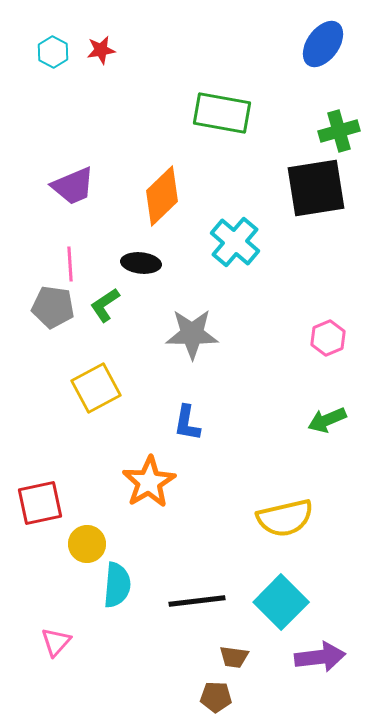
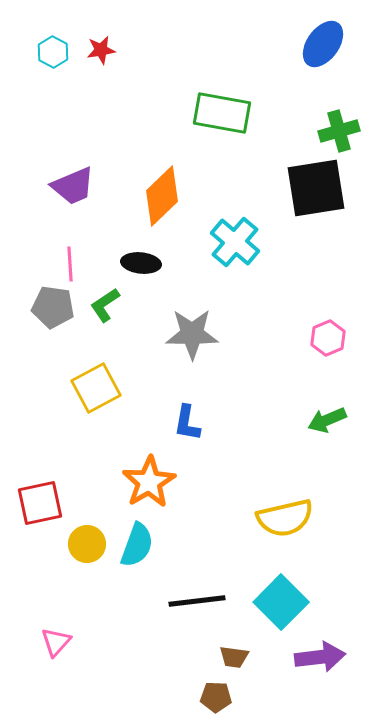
cyan semicircle: moved 20 px right, 40 px up; rotated 15 degrees clockwise
